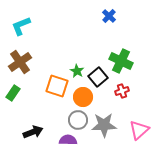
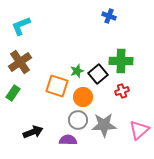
blue cross: rotated 24 degrees counterclockwise
green cross: rotated 25 degrees counterclockwise
green star: rotated 24 degrees clockwise
black square: moved 3 px up
